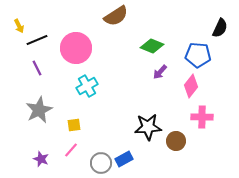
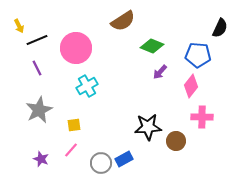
brown semicircle: moved 7 px right, 5 px down
